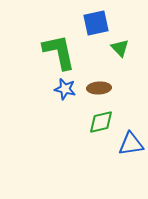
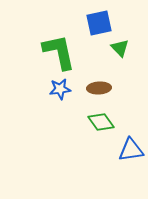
blue square: moved 3 px right
blue star: moved 5 px left; rotated 20 degrees counterclockwise
green diamond: rotated 68 degrees clockwise
blue triangle: moved 6 px down
